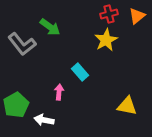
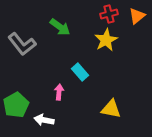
green arrow: moved 10 px right
yellow triangle: moved 16 px left, 3 px down
